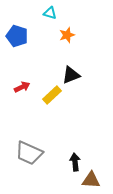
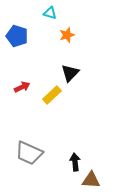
black triangle: moved 1 px left, 2 px up; rotated 24 degrees counterclockwise
